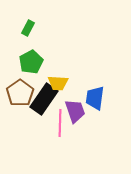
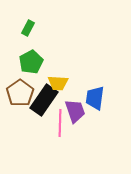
black rectangle: moved 1 px down
